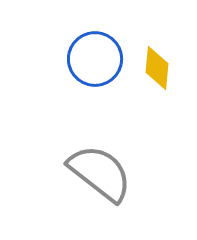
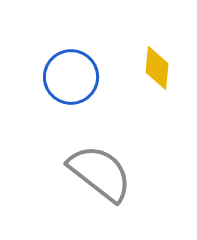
blue circle: moved 24 px left, 18 px down
